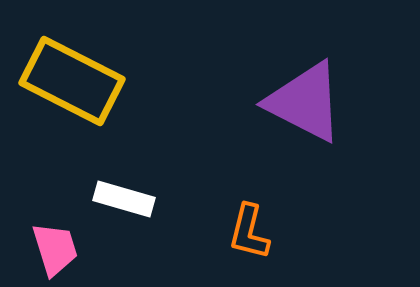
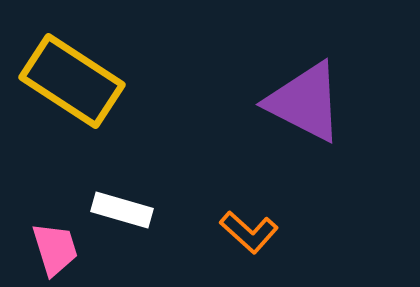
yellow rectangle: rotated 6 degrees clockwise
white rectangle: moved 2 px left, 11 px down
orange L-shape: rotated 62 degrees counterclockwise
